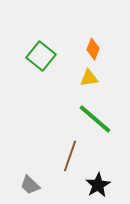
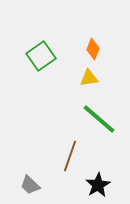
green square: rotated 16 degrees clockwise
green line: moved 4 px right
